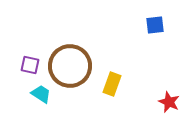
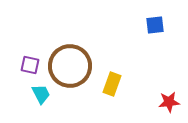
cyan trapezoid: rotated 30 degrees clockwise
red star: rotated 30 degrees counterclockwise
